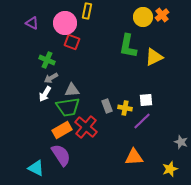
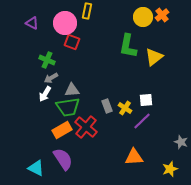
yellow triangle: rotated 12 degrees counterclockwise
yellow cross: rotated 24 degrees clockwise
purple semicircle: moved 2 px right, 4 px down
